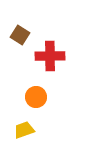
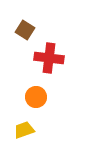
brown square: moved 5 px right, 5 px up
red cross: moved 1 px left, 2 px down; rotated 8 degrees clockwise
